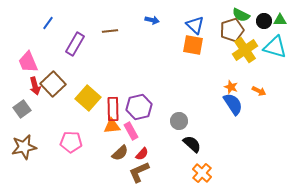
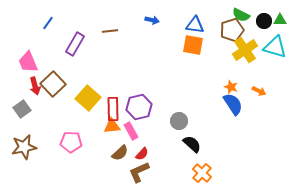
blue triangle: rotated 36 degrees counterclockwise
